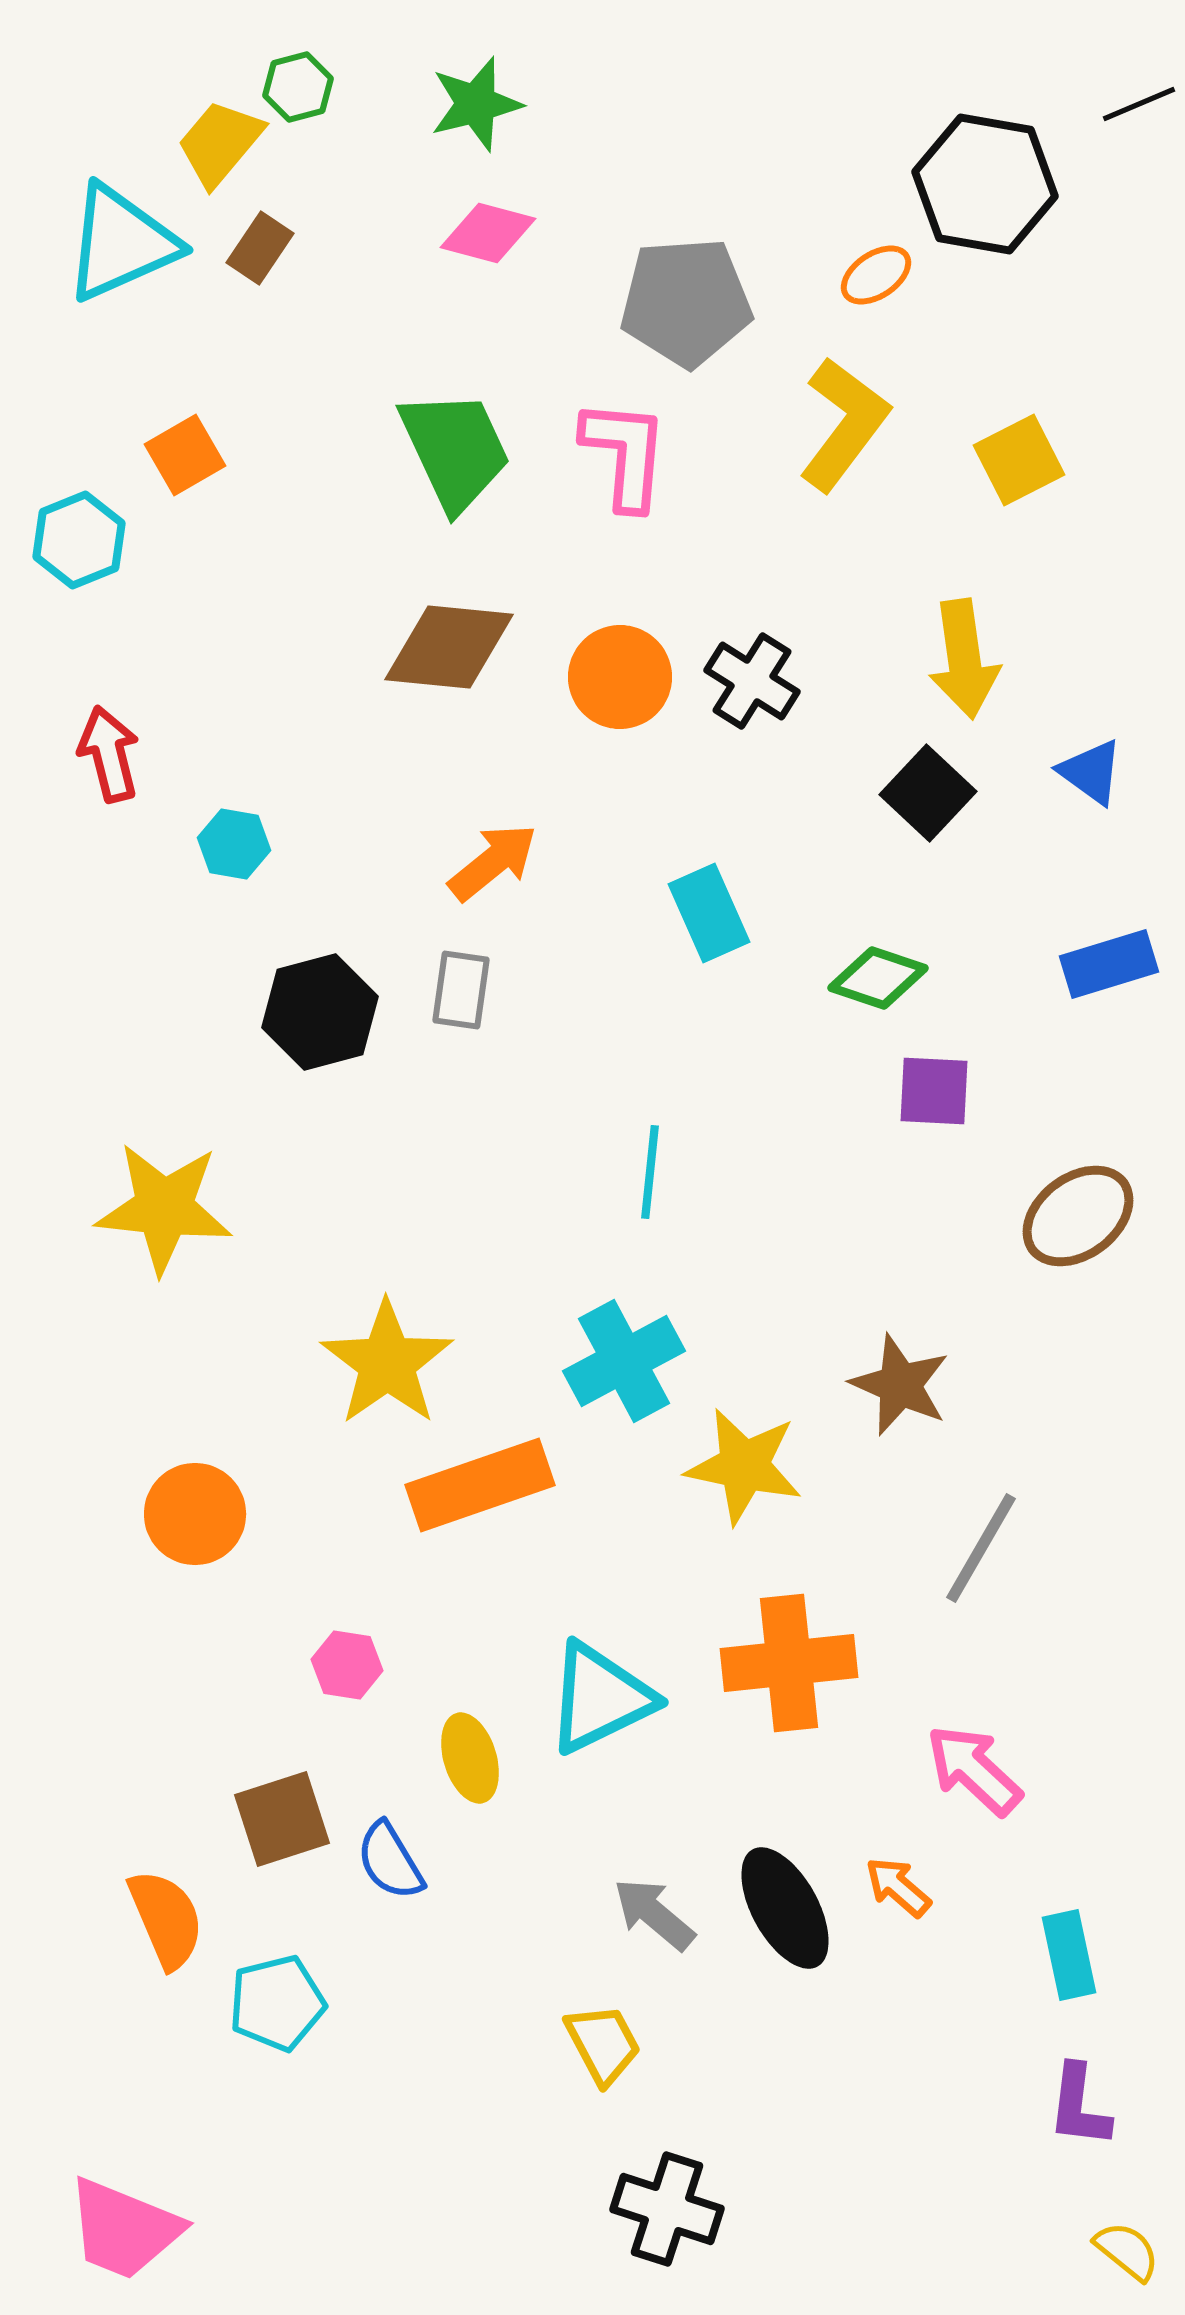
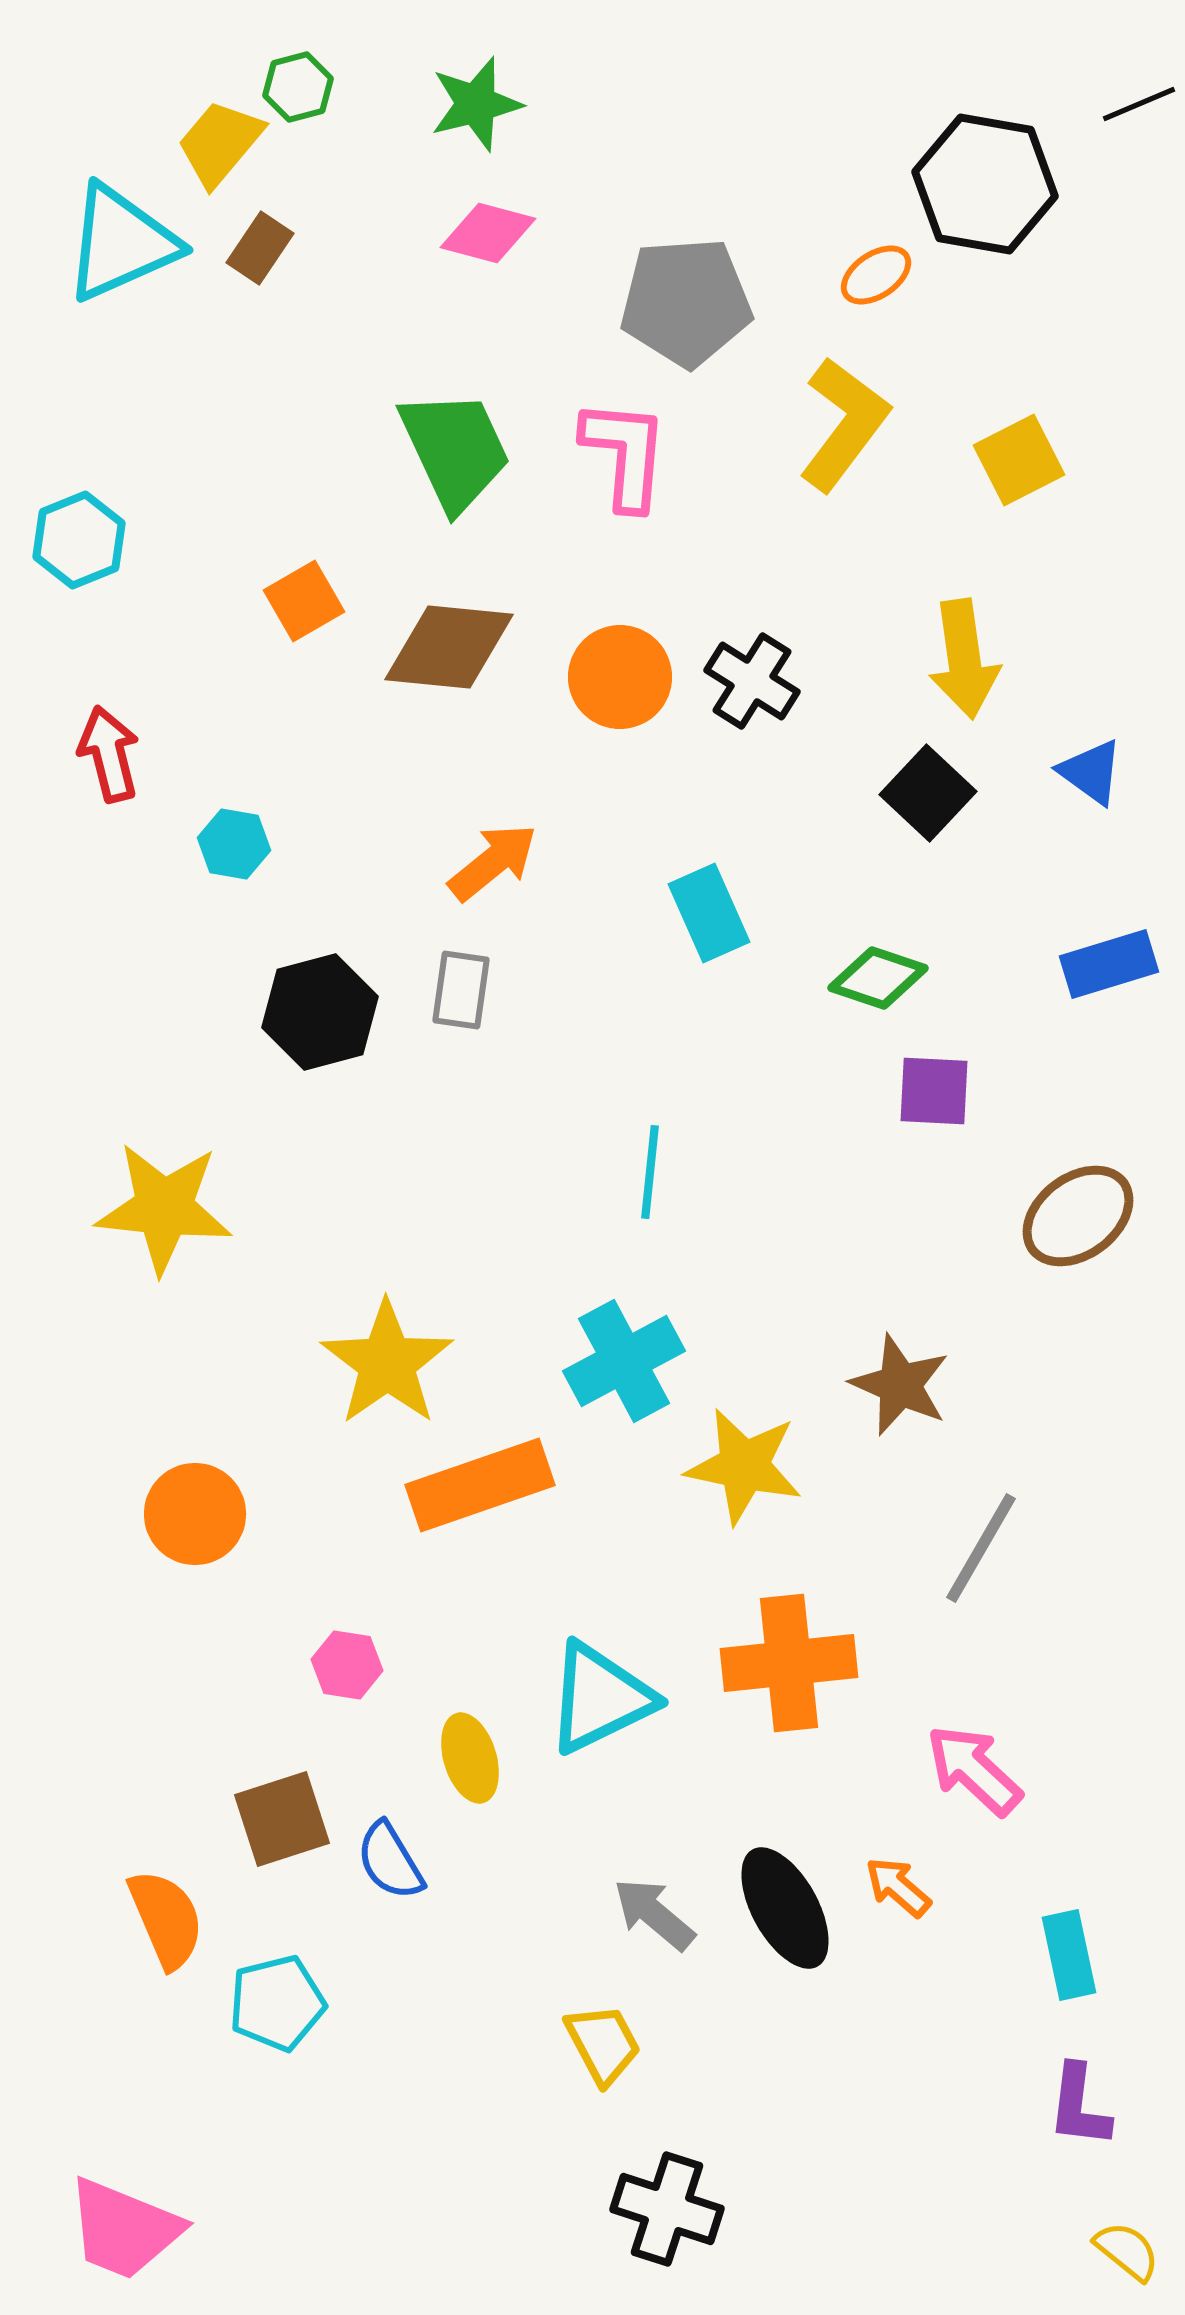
orange square at (185, 455): moved 119 px right, 146 px down
